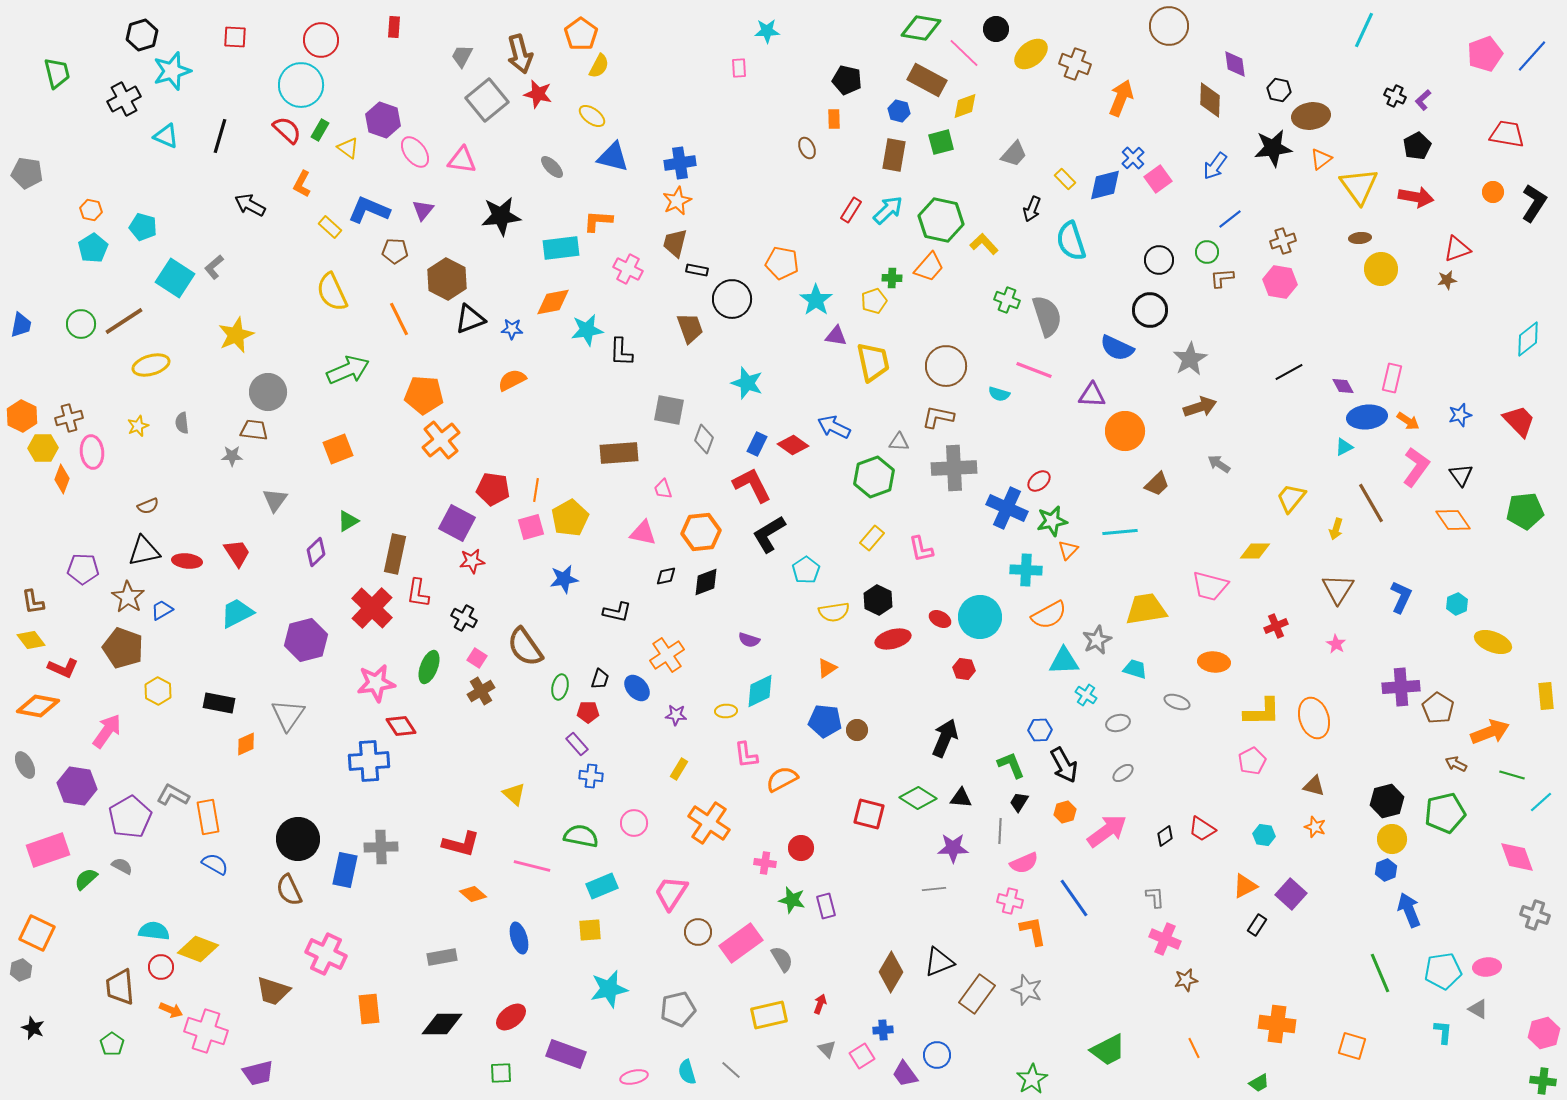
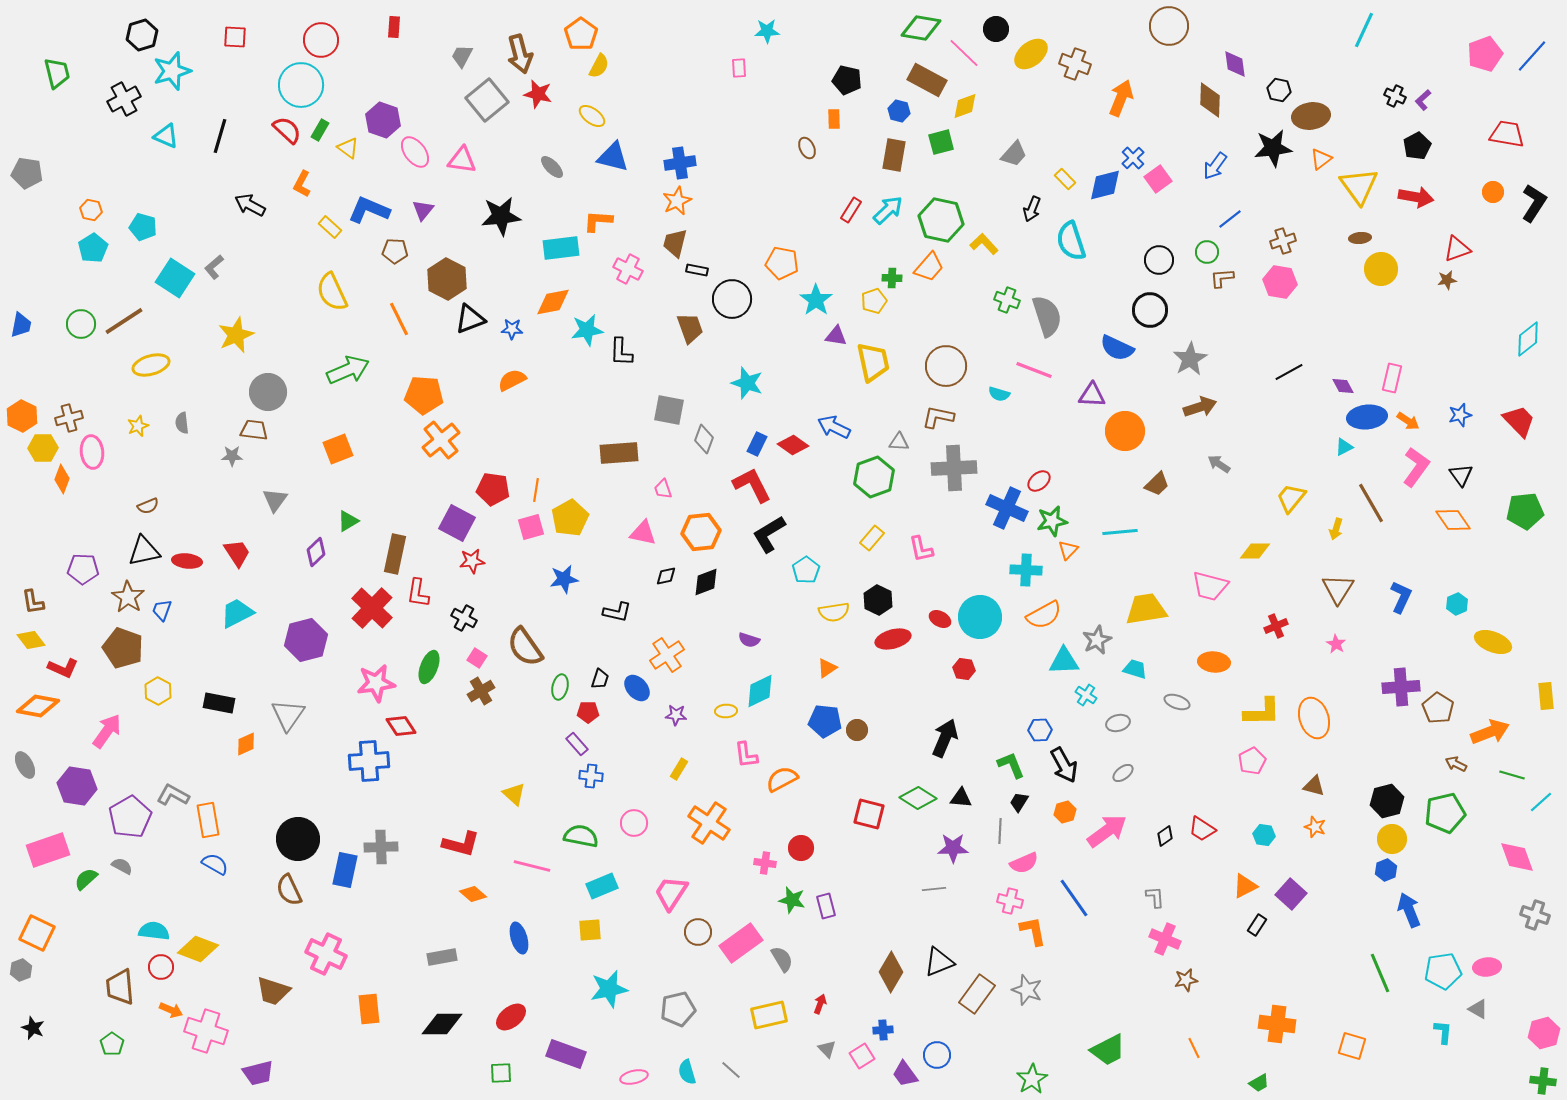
blue trapezoid at (162, 610): rotated 40 degrees counterclockwise
orange semicircle at (1049, 615): moved 5 px left
orange rectangle at (208, 817): moved 3 px down
